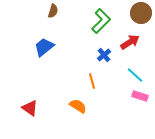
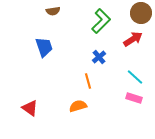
brown semicircle: rotated 64 degrees clockwise
red arrow: moved 3 px right, 3 px up
blue trapezoid: rotated 110 degrees clockwise
blue cross: moved 5 px left, 2 px down
cyan line: moved 2 px down
orange line: moved 4 px left
pink rectangle: moved 6 px left, 2 px down
orange semicircle: rotated 48 degrees counterclockwise
